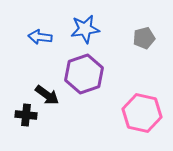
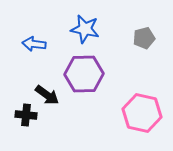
blue star: rotated 20 degrees clockwise
blue arrow: moved 6 px left, 7 px down
purple hexagon: rotated 18 degrees clockwise
